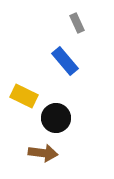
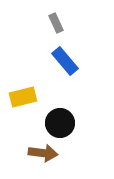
gray rectangle: moved 21 px left
yellow rectangle: moved 1 px left, 1 px down; rotated 40 degrees counterclockwise
black circle: moved 4 px right, 5 px down
